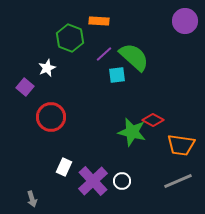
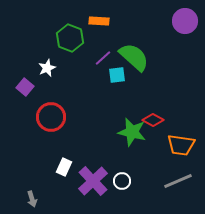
purple line: moved 1 px left, 4 px down
